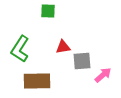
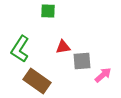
brown rectangle: rotated 36 degrees clockwise
